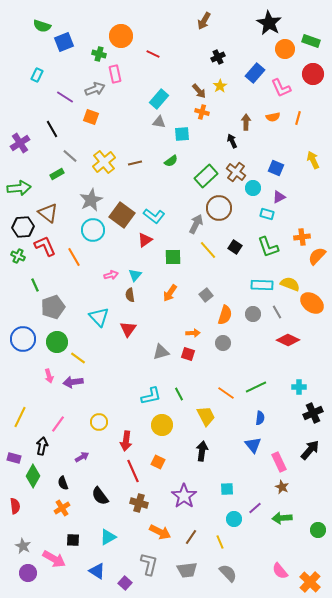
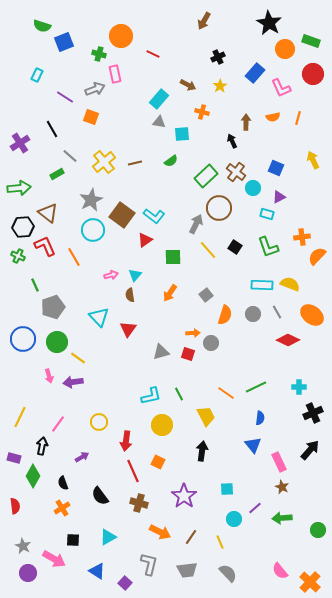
brown arrow at (199, 91): moved 11 px left, 6 px up; rotated 21 degrees counterclockwise
orange ellipse at (312, 303): moved 12 px down
gray circle at (223, 343): moved 12 px left
